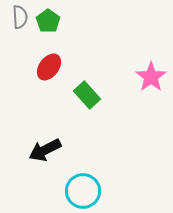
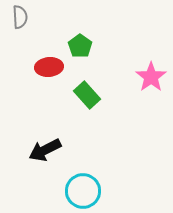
green pentagon: moved 32 px right, 25 px down
red ellipse: rotated 48 degrees clockwise
